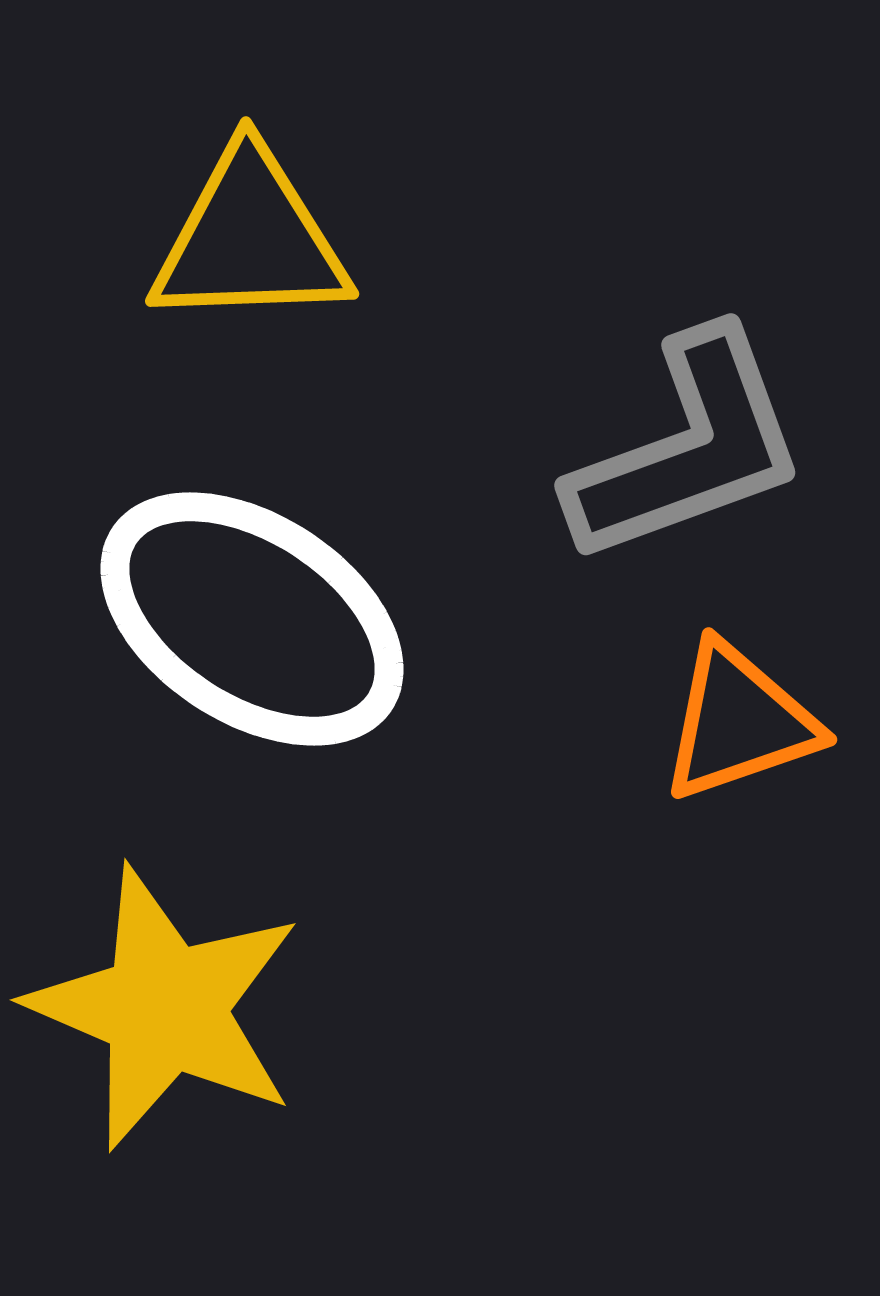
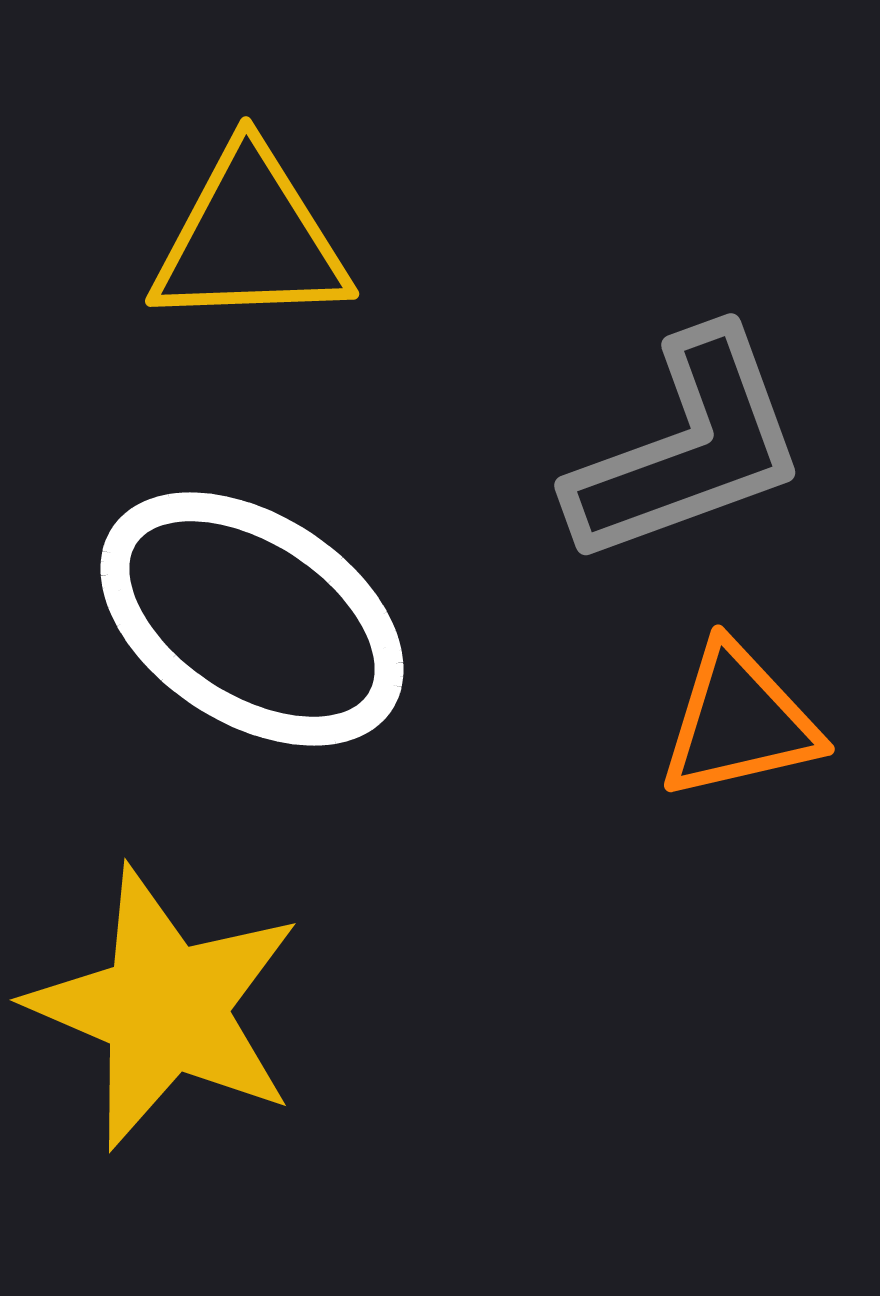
orange triangle: rotated 6 degrees clockwise
